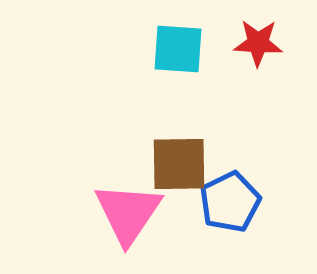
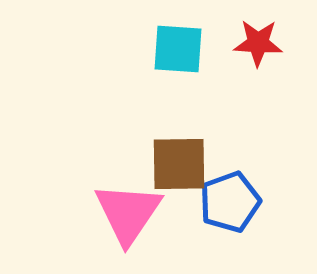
blue pentagon: rotated 6 degrees clockwise
